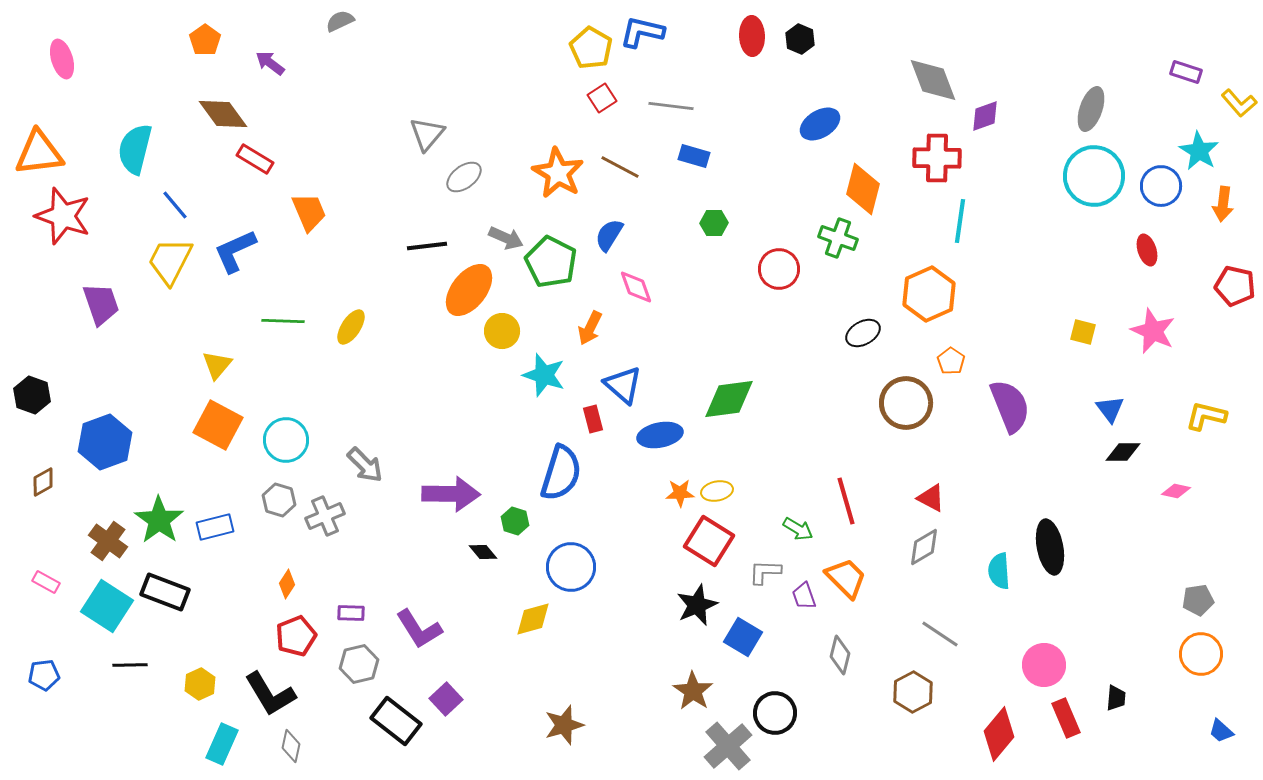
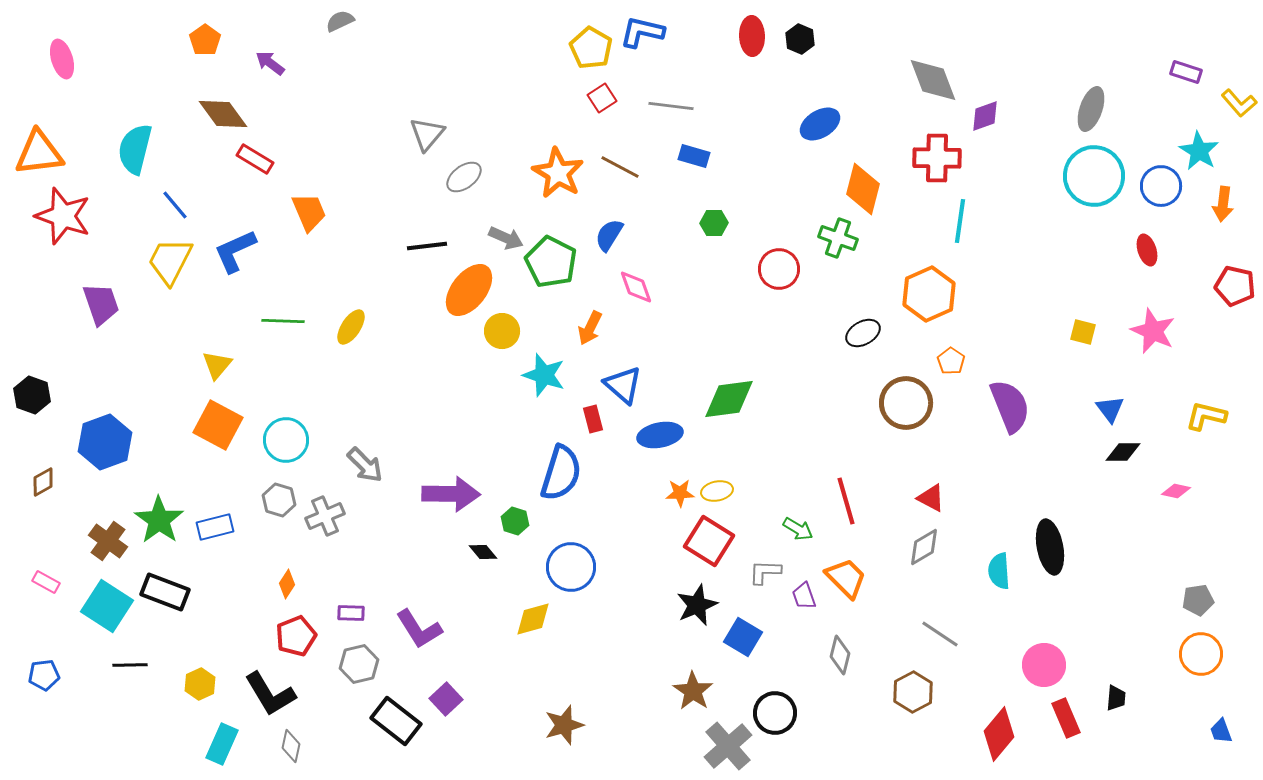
blue trapezoid at (1221, 731): rotated 28 degrees clockwise
